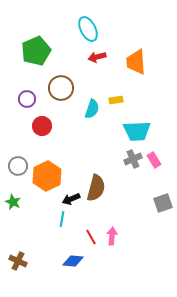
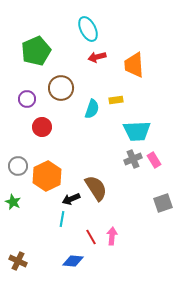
orange trapezoid: moved 2 px left, 3 px down
red circle: moved 1 px down
brown semicircle: rotated 48 degrees counterclockwise
